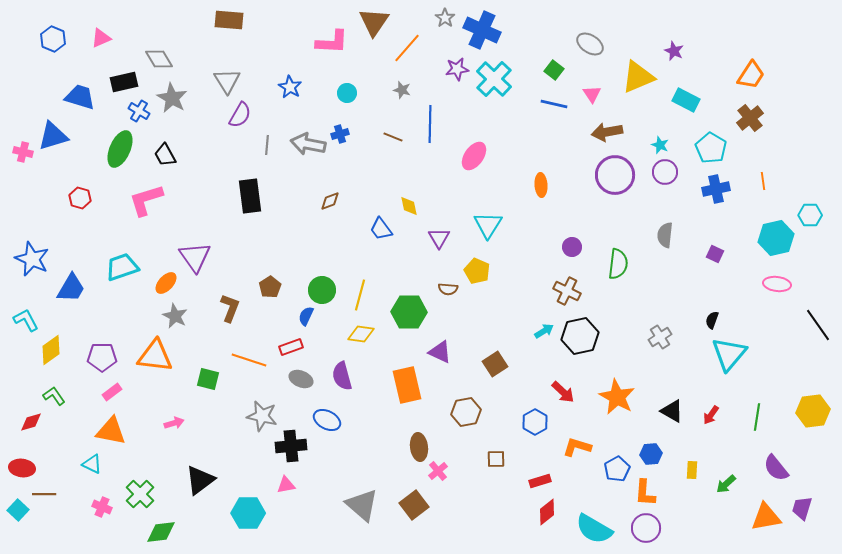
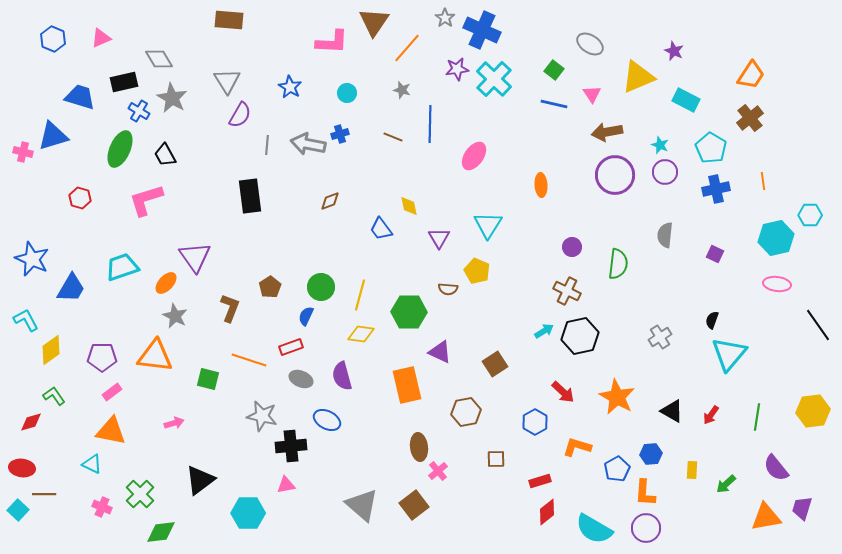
green circle at (322, 290): moved 1 px left, 3 px up
